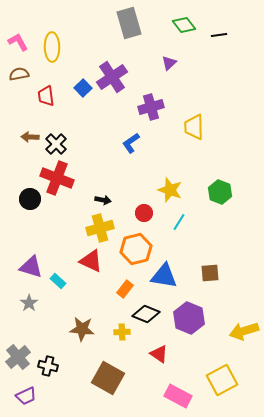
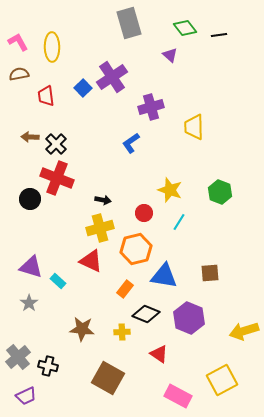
green diamond at (184, 25): moved 1 px right, 3 px down
purple triangle at (169, 63): moved 1 px right, 8 px up; rotated 35 degrees counterclockwise
